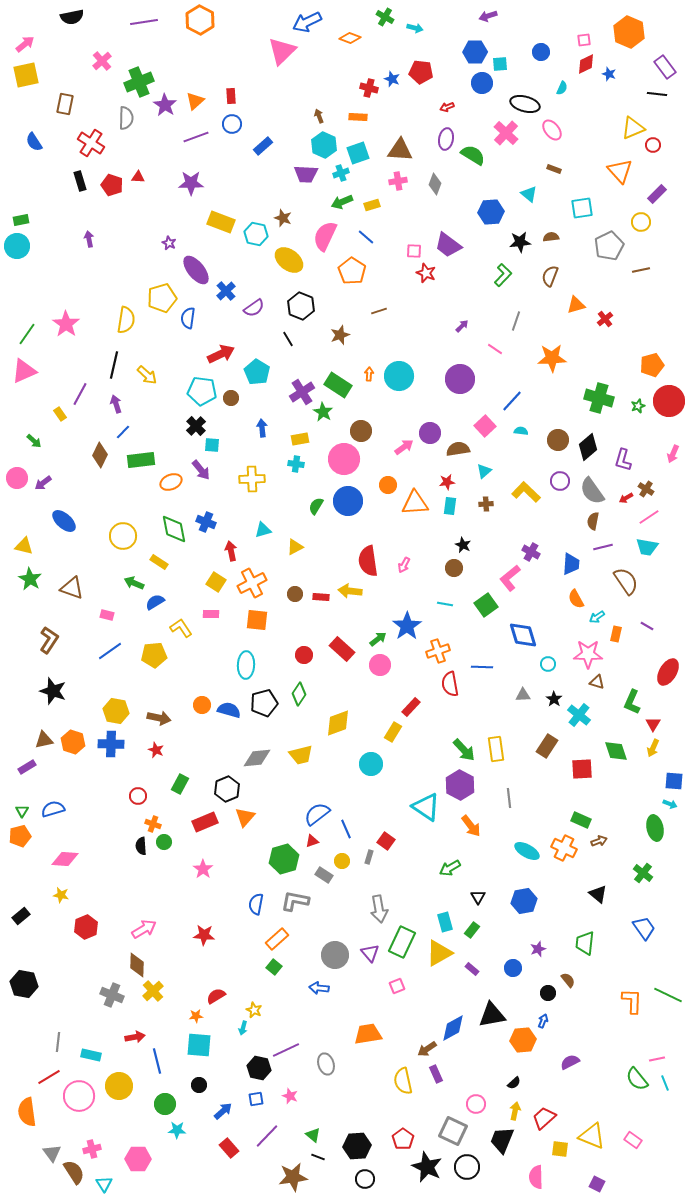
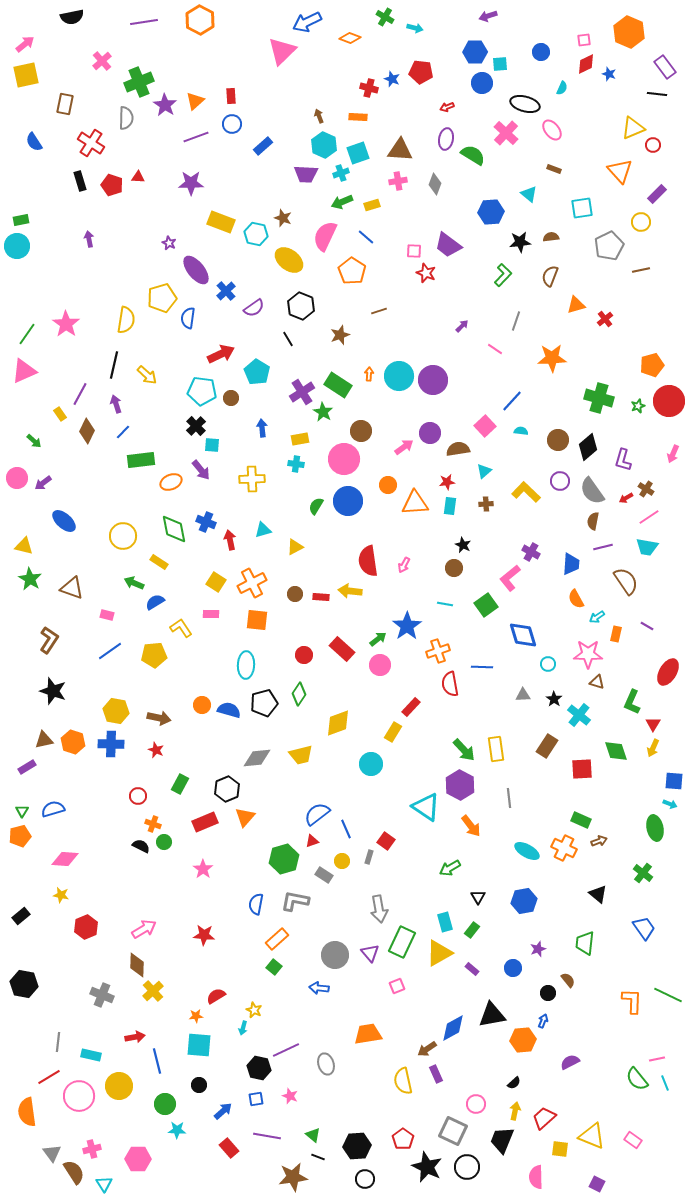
purple circle at (460, 379): moved 27 px left, 1 px down
brown diamond at (100, 455): moved 13 px left, 24 px up
red arrow at (231, 551): moved 1 px left, 11 px up
black semicircle at (141, 846): rotated 120 degrees clockwise
gray cross at (112, 995): moved 10 px left
purple line at (267, 1136): rotated 56 degrees clockwise
